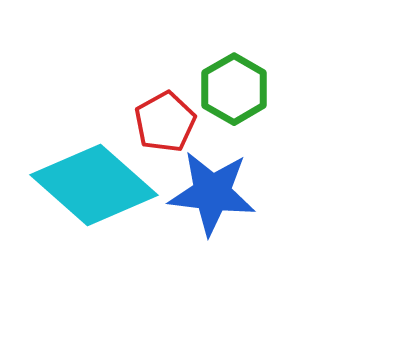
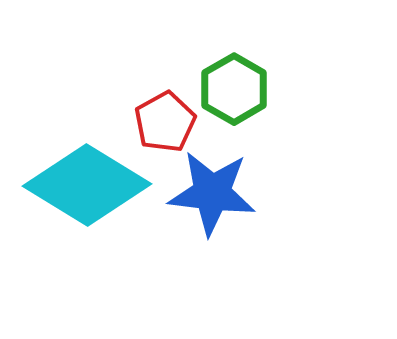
cyan diamond: moved 7 px left; rotated 10 degrees counterclockwise
